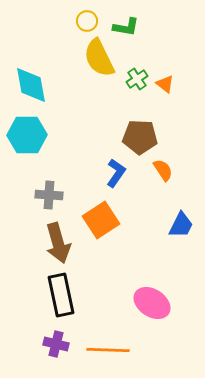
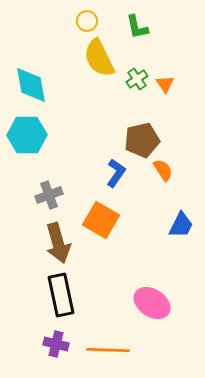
green L-shape: moved 11 px right; rotated 68 degrees clockwise
orange triangle: rotated 18 degrees clockwise
brown pentagon: moved 2 px right, 3 px down; rotated 16 degrees counterclockwise
gray cross: rotated 24 degrees counterclockwise
orange square: rotated 27 degrees counterclockwise
